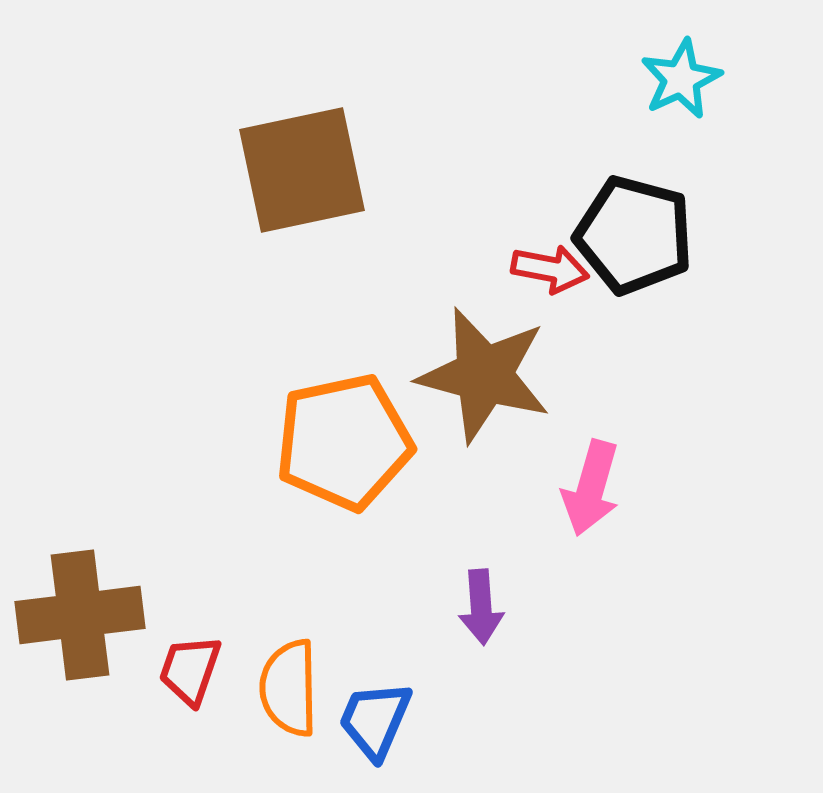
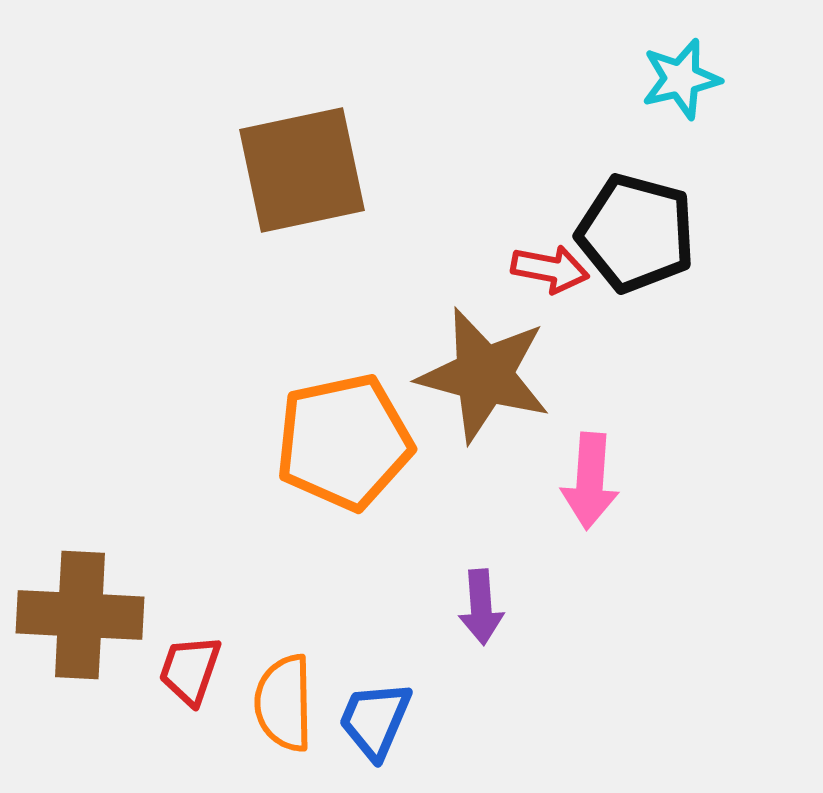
cyan star: rotated 12 degrees clockwise
black pentagon: moved 2 px right, 2 px up
pink arrow: moved 1 px left, 7 px up; rotated 12 degrees counterclockwise
brown cross: rotated 10 degrees clockwise
orange semicircle: moved 5 px left, 15 px down
